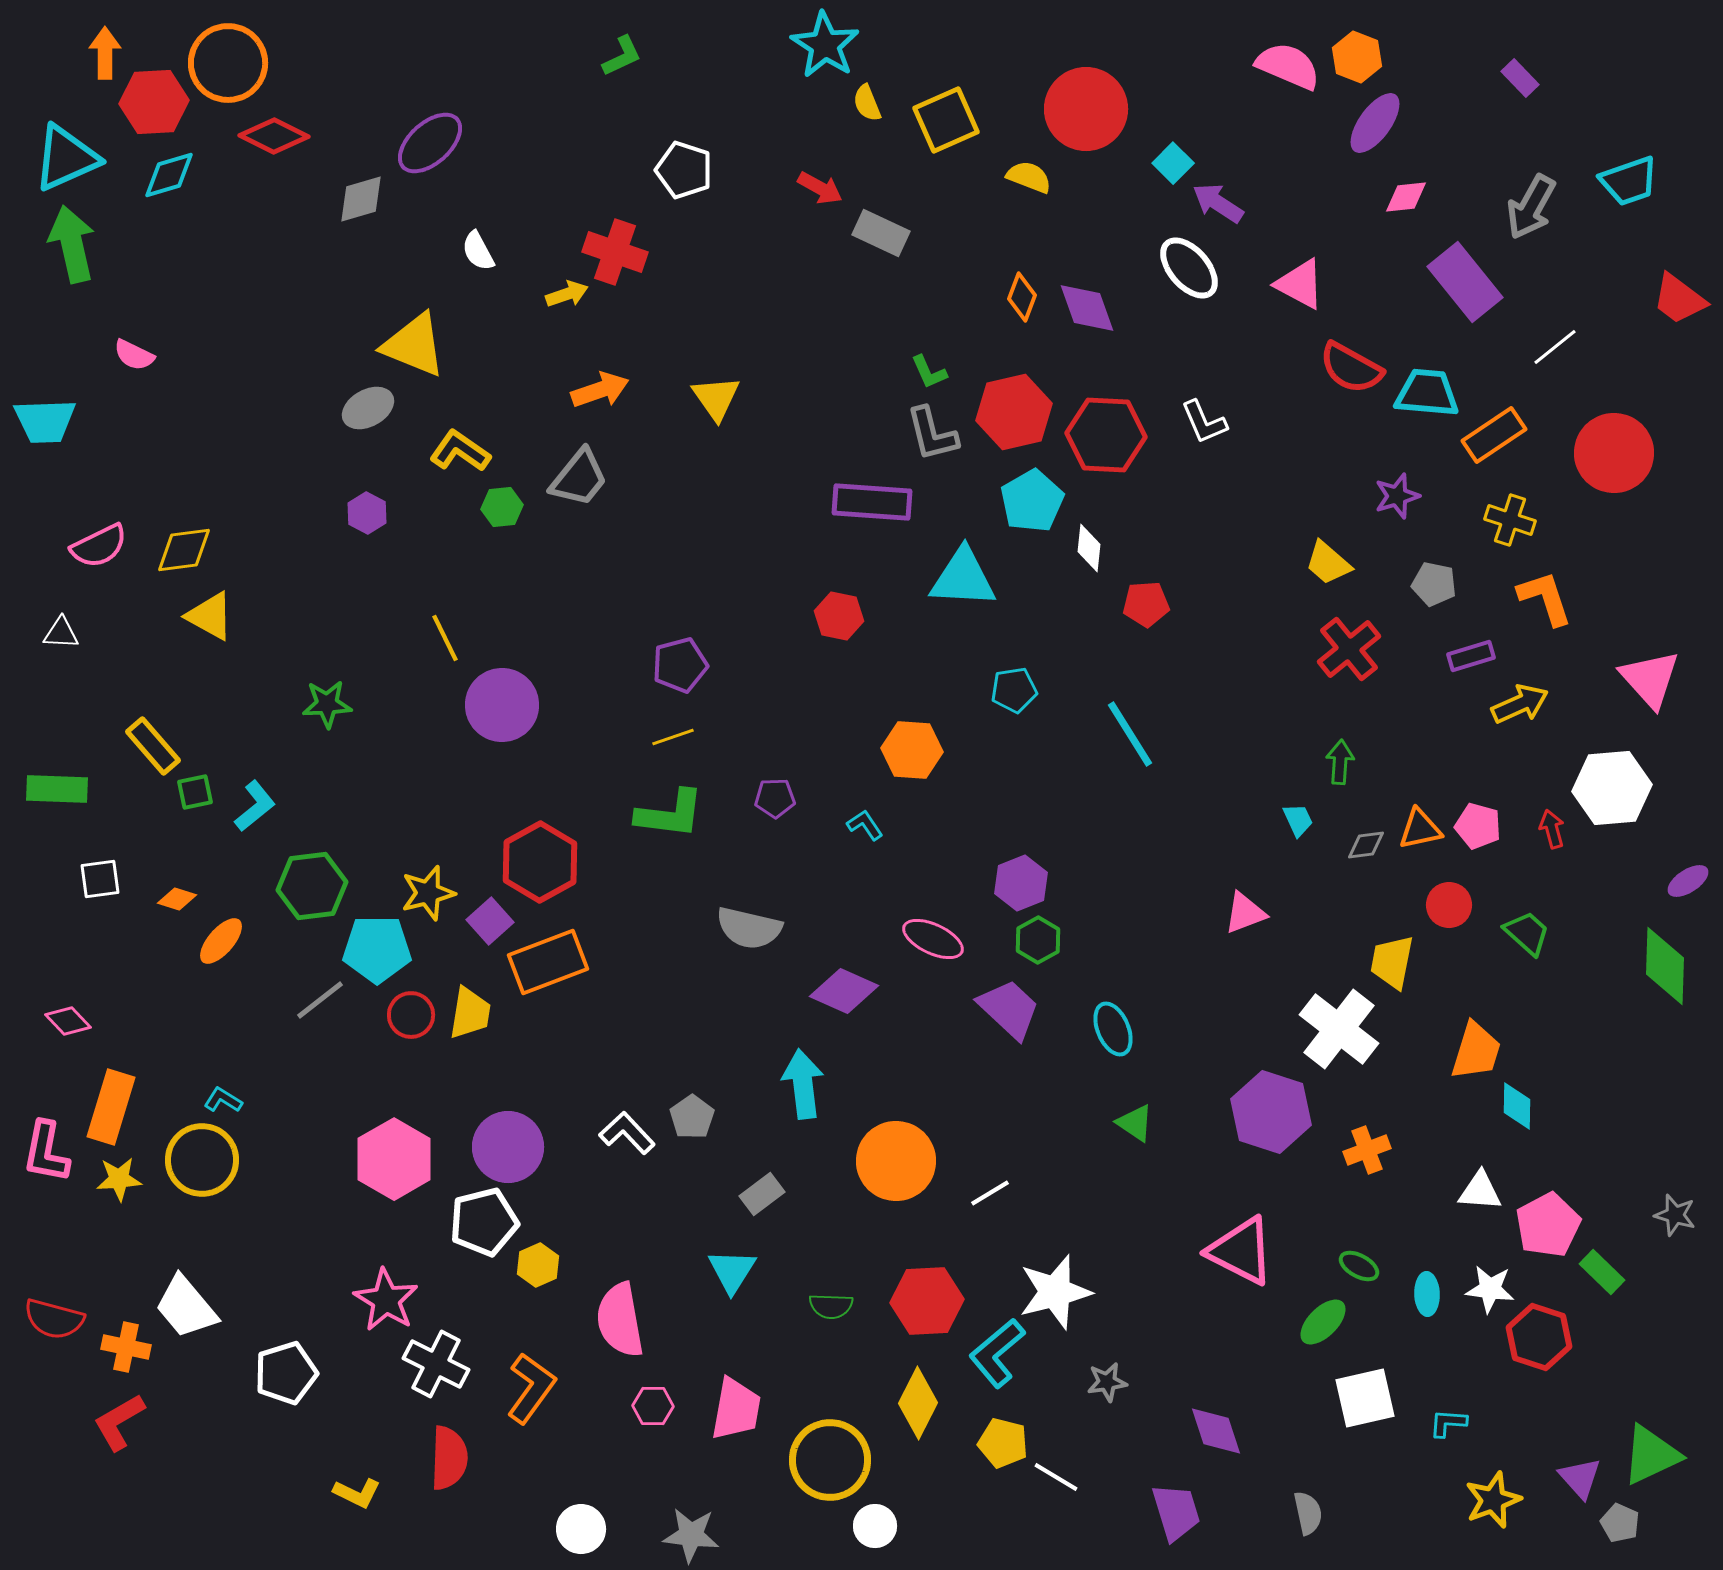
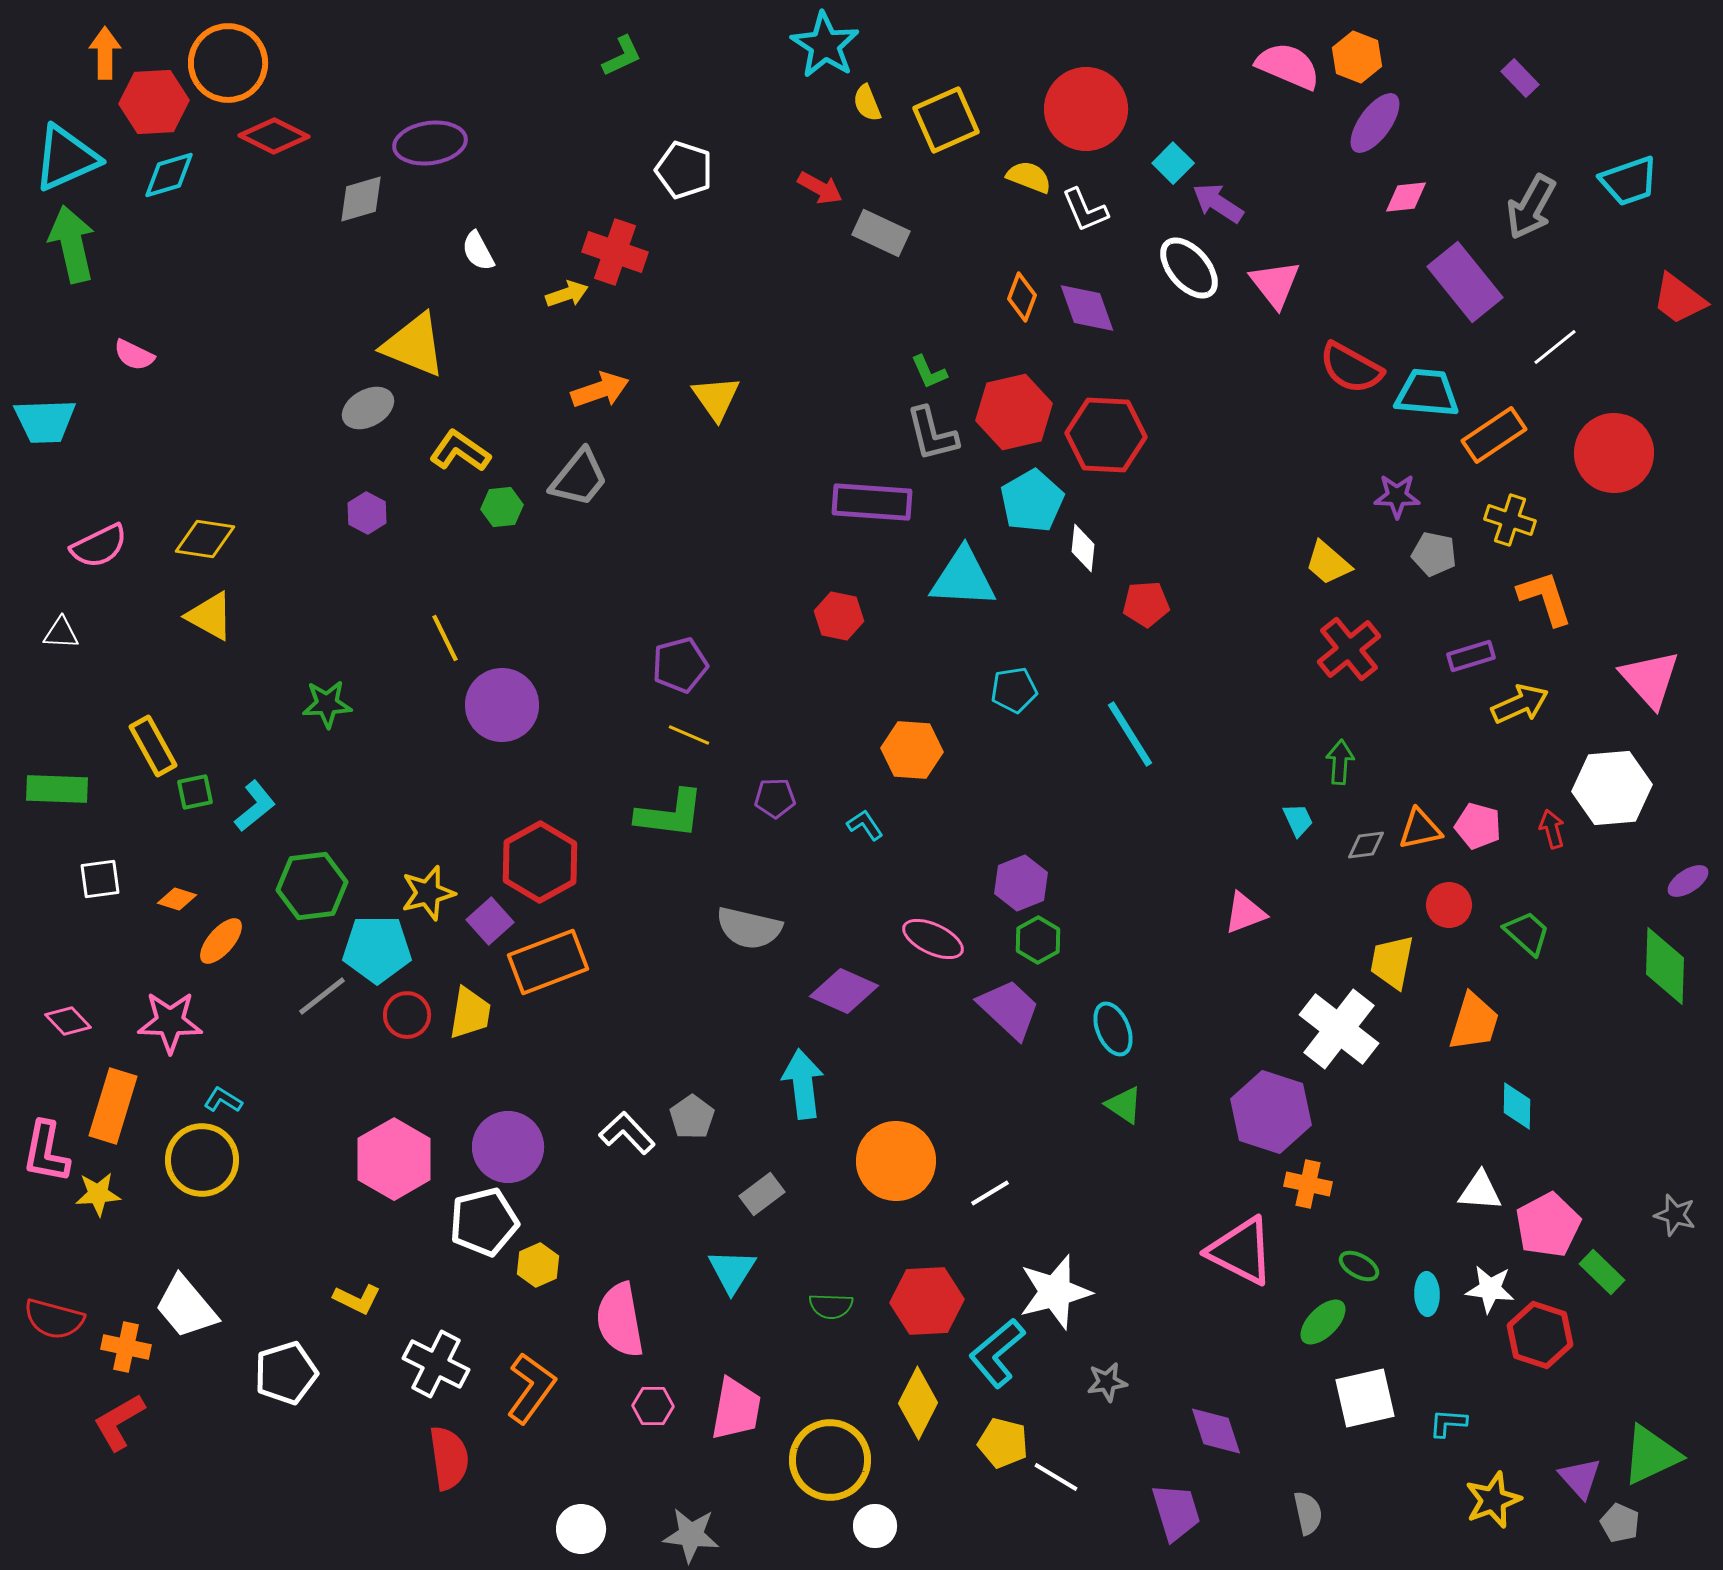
purple ellipse at (430, 143): rotated 34 degrees clockwise
pink triangle at (1300, 284): moved 25 px left; rotated 24 degrees clockwise
white L-shape at (1204, 422): moved 119 px left, 212 px up
purple star at (1397, 496): rotated 18 degrees clockwise
white diamond at (1089, 548): moved 6 px left
yellow diamond at (184, 550): moved 21 px right, 11 px up; rotated 16 degrees clockwise
gray pentagon at (1434, 584): moved 30 px up
yellow line at (673, 737): moved 16 px right, 2 px up; rotated 42 degrees clockwise
yellow rectangle at (153, 746): rotated 12 degrees clockwise
gray line at (320, 1000): moved 2 px right, 4 px up
red circle at (411, 1015): moved 4 px left
orange trapezoid at (1476, 1051): moved 2 px left, 29 px up
orange rectangle at (111, 1107): moved 2 px right, 1 px up
green triangle at (1135, 1123): moved 11 px left, 18 px up
orange cross at (1367, 1150): moved 59 px left, 34 px down; rotated 33 degrees clockwise
yellow star at (119, 1179): moved 21 px left, 15 px down
pink star at (386, 1300): moved 216 px left, 278 px up; rotated 30 degrees counterclockwise
red hexagon at (1539, 1337): moved 1 px right, 2 px up
red semicircle at (449, 1458): rotated 10 degrees counterclockwise
yellow L-shape at (357, 1493): moved 194 px up
